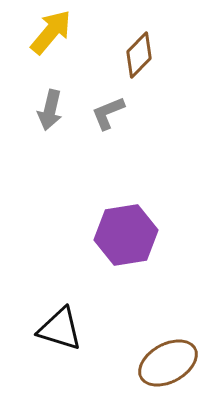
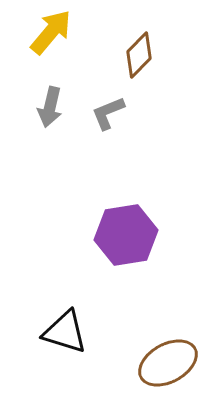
gray arrow: moved 3 px up
black triangle: moved 5 px right, 3 px down
